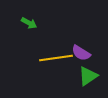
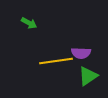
purple semicircle: rotated 30 degrees counterclockwise
yellow line: moved 3 px down
